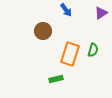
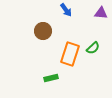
purple triangle: rotated 40 degrees clockwise
green semicircle: moved 2 px up; rotated 32 degrees clockwise
green rectangle: moved 5 px left, 1 px up
